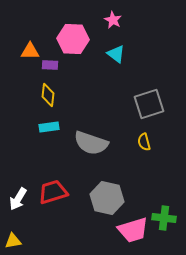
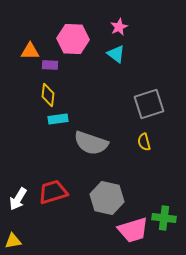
pink star: moved 6 px right, 7 px down; rotated 18 degrees clockwise
cyan rectangle: moved 9 px right, 8 px up
